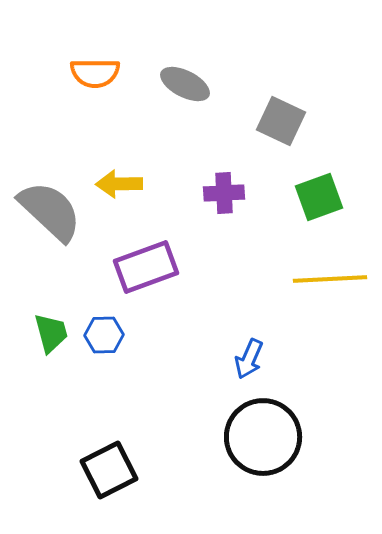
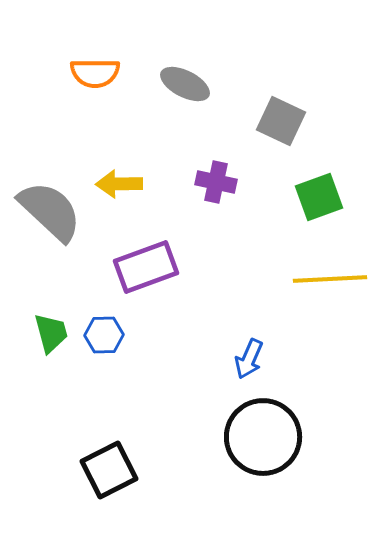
purple cross: moved 8 px left, 11 px up; rotated 15 degrees clockwise
